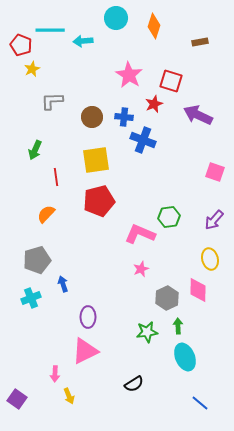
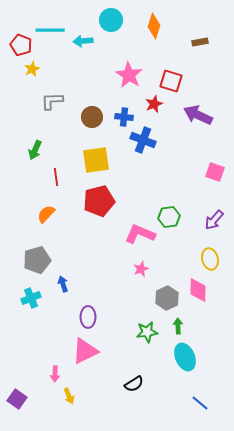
cyan circle at (116, 18): moved 5 px left, 2 px down
